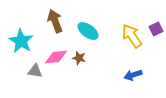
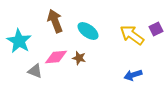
yellow arrow: moved 1 px up; rotated 20 degrees counterclockwise
cyan star: moved 2 px left
gray triangle: rotated 14 degrees clockwise
